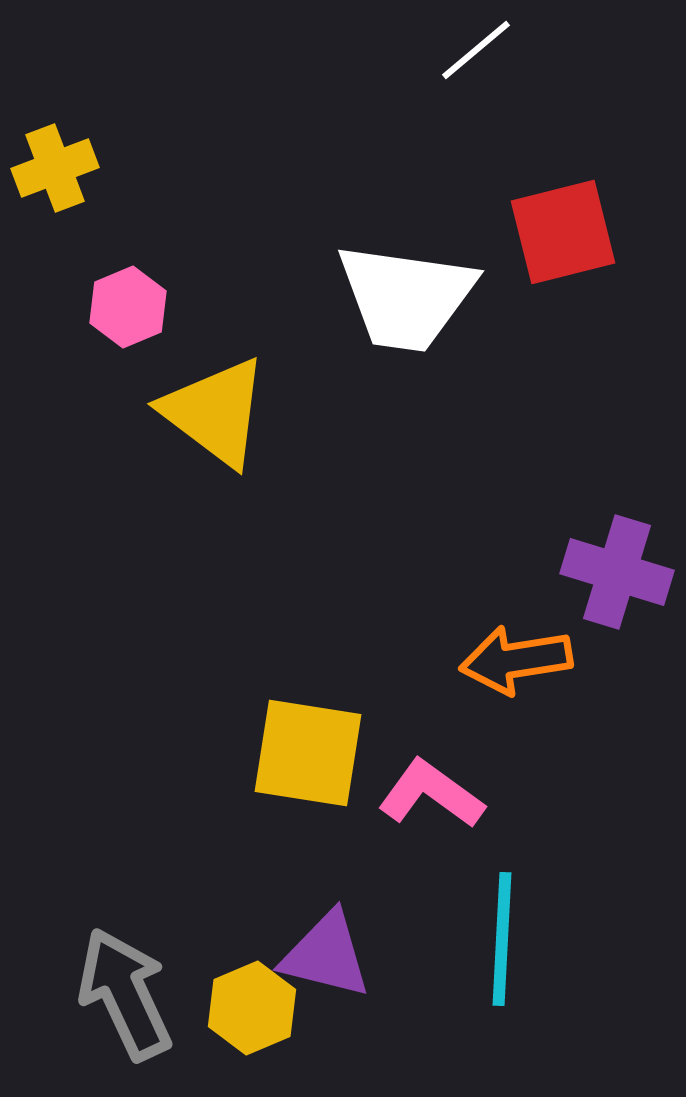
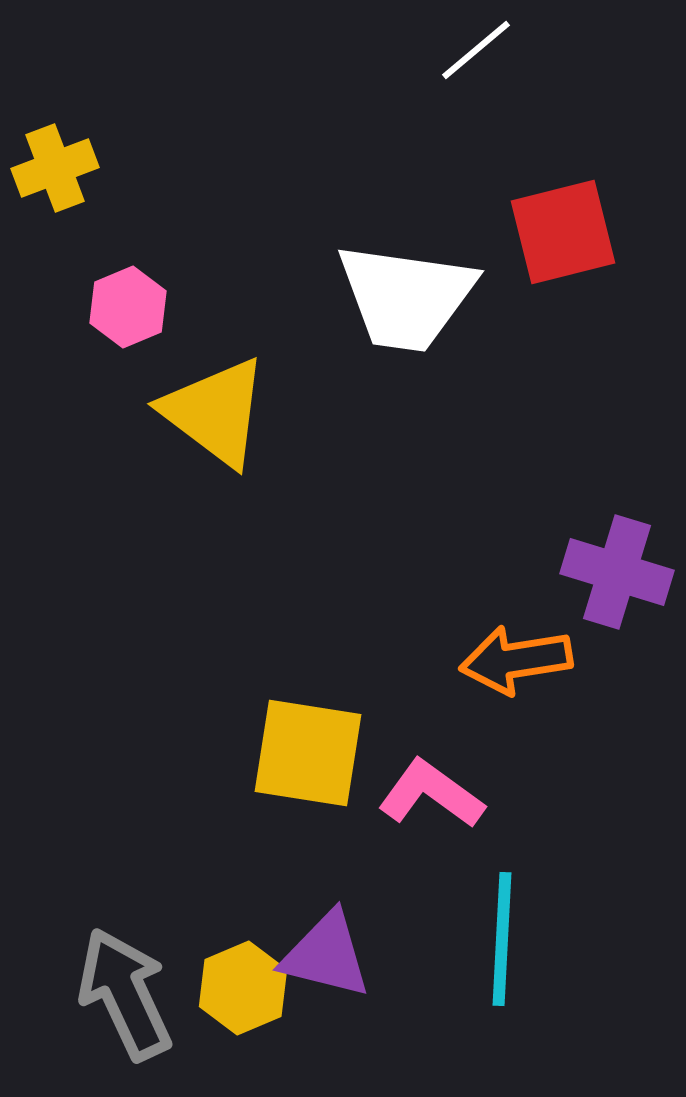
yellow hexagon: moved 9 px left, 20 px up
